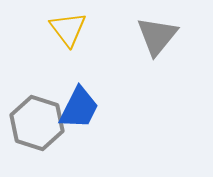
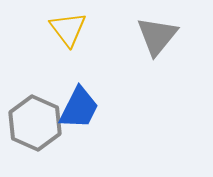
gray hexagon: moved 2 px left; rotated 6 degrees clockwise
